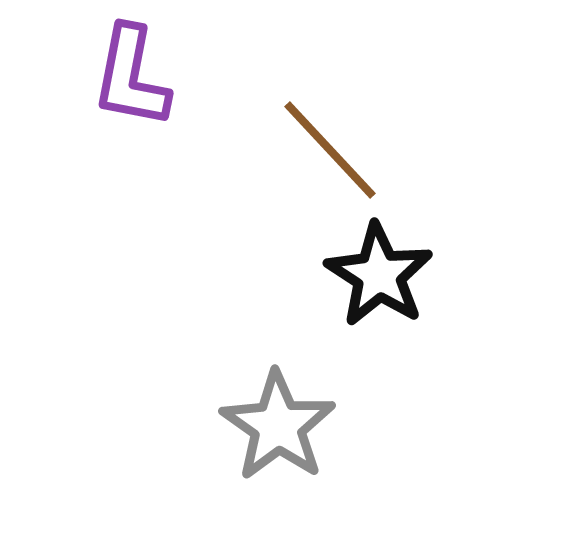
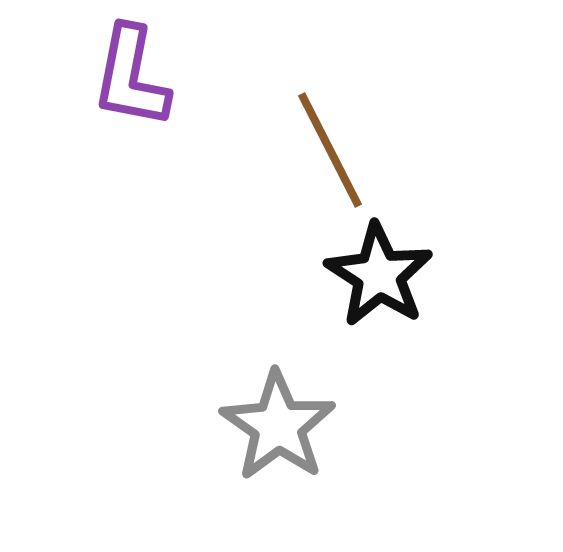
brown line: rotated 16 degrees clockwise
